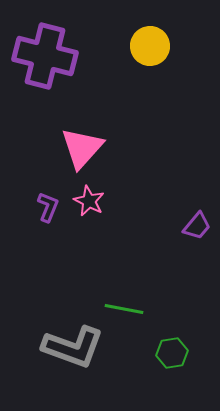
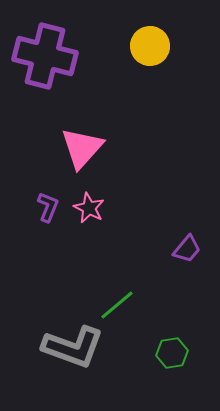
pink star: moved 7 px down
purple trapezoid: moved 10 px left, 23 px down
green line: moved 7 px left, 4 px up; rotated 51 degrees counterclockwise
